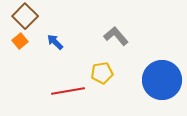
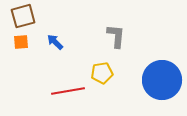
brown square: moved 2 px left; rotated 30 degrees clockwise
gray L-shape: rotated 45 degrees clockwise
orange square: moved 1 px right, 1 px down; rotated 35 degrees clockwise
